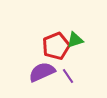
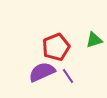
green triangle: moved 19 px right
red pentagon: moved 1 px down
